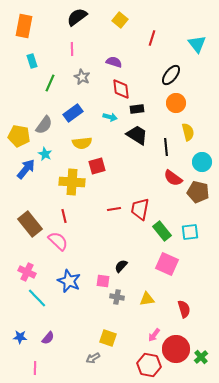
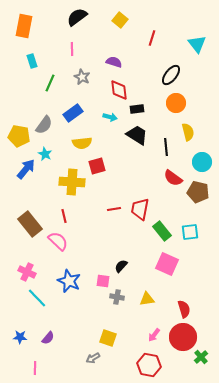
red diamond at (121, 89): moved 2 px left, 1 px down
red circle at (176, 349): moved 7 px right, 12 px up
